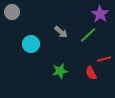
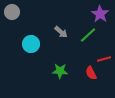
green star: rotated 14 degrees clockwise
